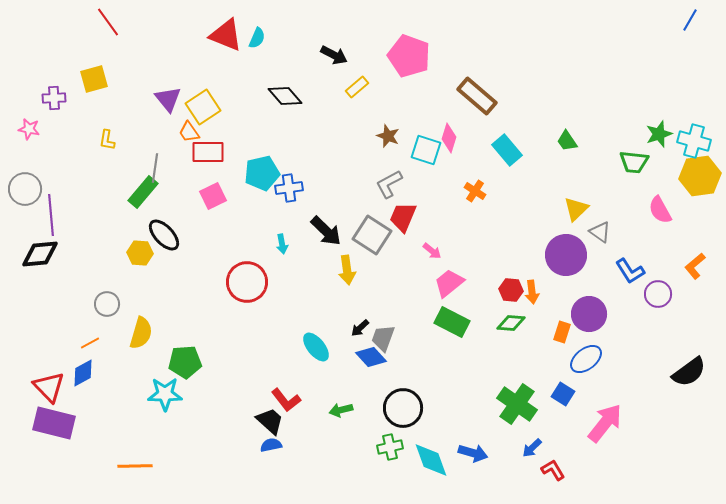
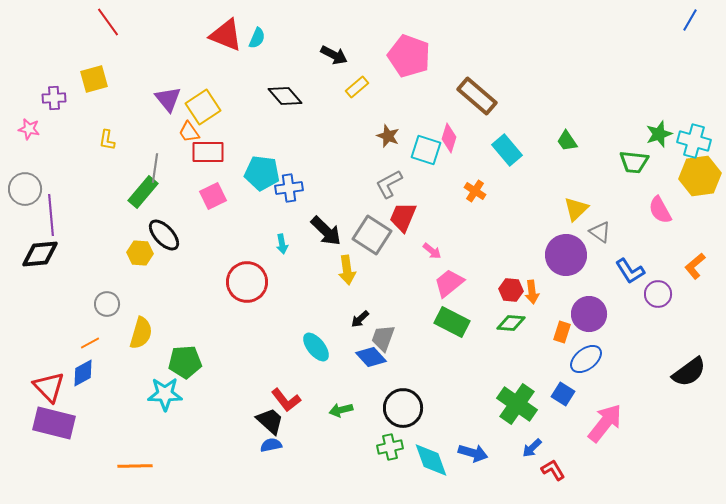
cyan pentagon at (262, 173): rotated 20 degrees clockwise
black arrow at (360, 328): moved 9 px up
